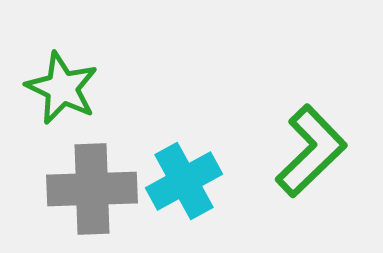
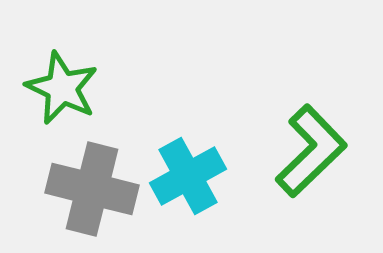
cyan cross: moved 4 px right, 5 px up
gray cross: rotated 16 degrees clockwise
